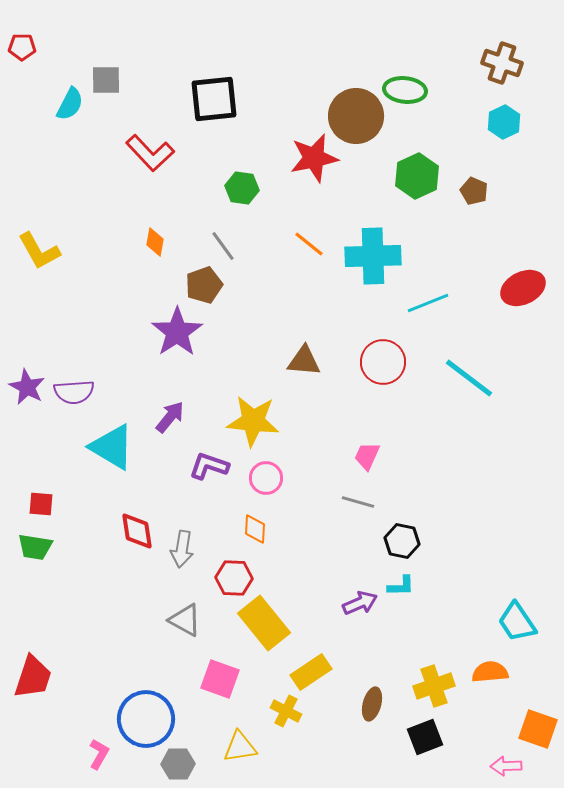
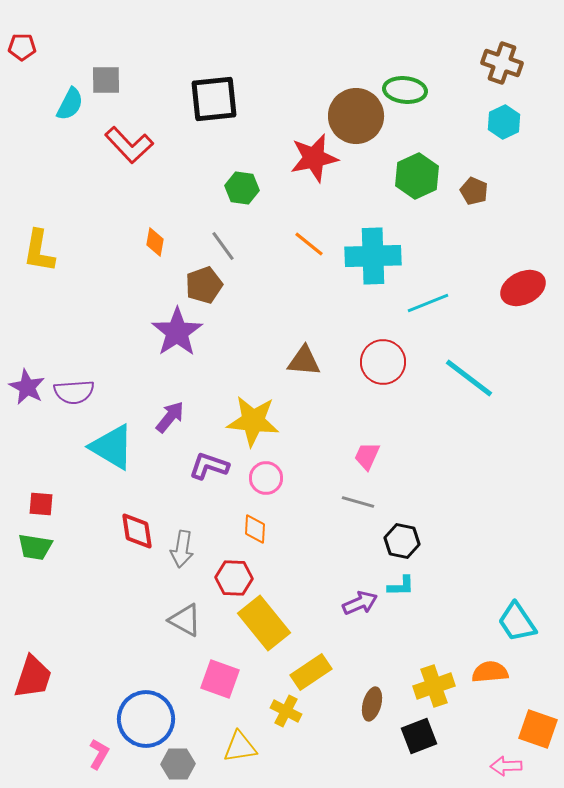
red L-shape at (150, 153): moved 21 px left, 8 px up
yellow L-shape at (39, 251): rotated 39 degrees clockwise
black square at (425, 737): moved 6 px left, 1 px up
